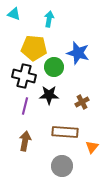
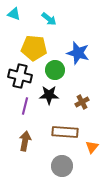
cyan arrow: rotated 119 degrees clockwise
green circle: moved 1 px right, 3 px down
black cross: moved 4 px left
